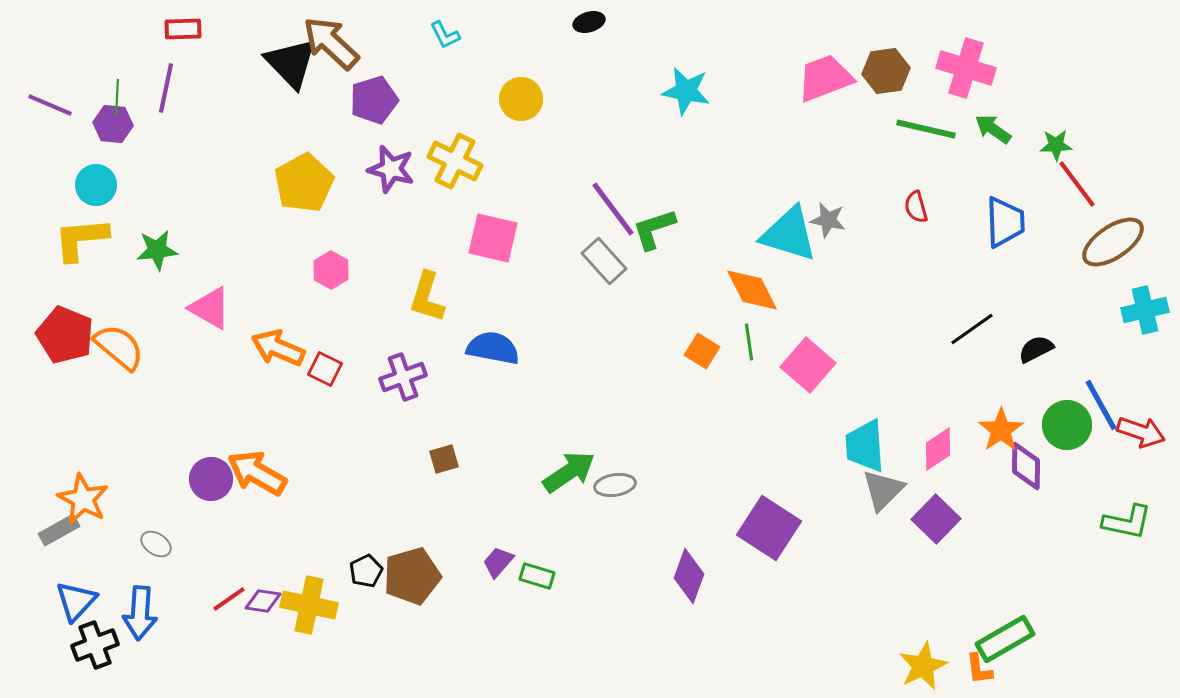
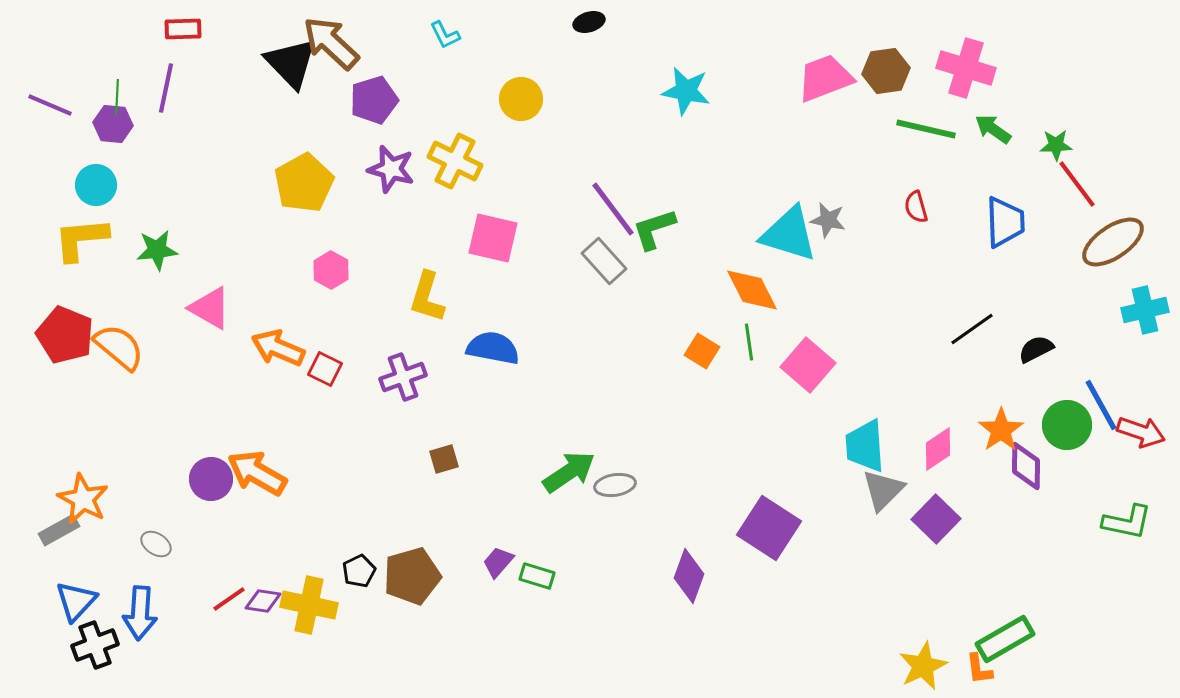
black pentagon at (366, 571): moved 7 px left
